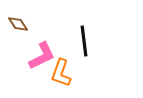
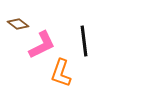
brown diamond: rotated 20 degrees counterclockwise
pink L-shape: moved 11 px up
